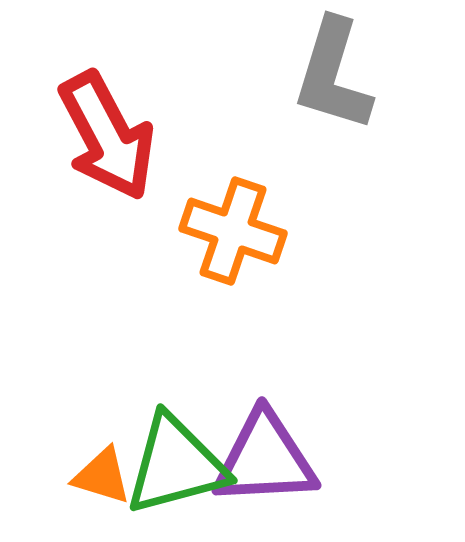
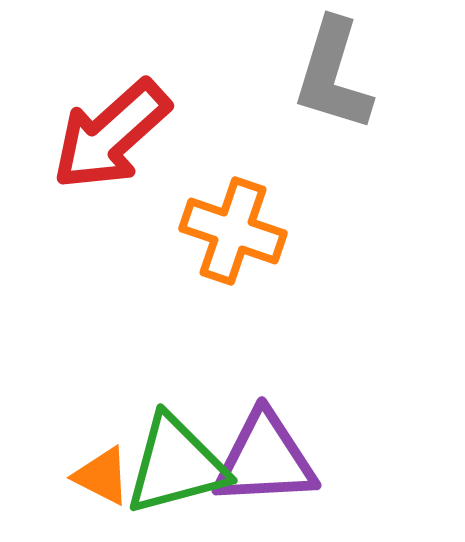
red arrow: moved 4 px right, 1 px up; rotated 76 degrees clockwise
orange triangle: rotated 10 degrees clockwise
